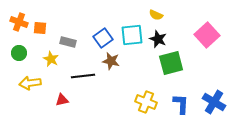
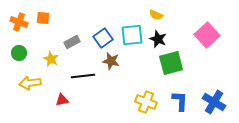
orange square: moved 3 px right, 10 px up
gray rectangle: moved 4 px right; rotated 42 degrees counterclockwise
blue L-shape: moved 1 px left, 3 px up
